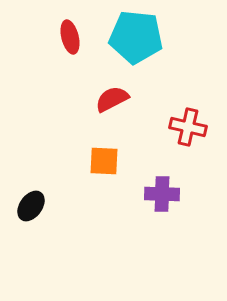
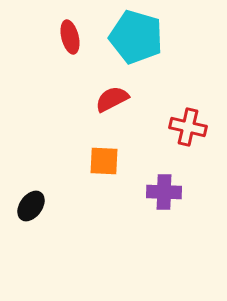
cyan pentagon: rotated 10 degrees clockwise
purple cross: moved 2 px right, 2 px up
